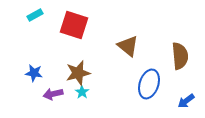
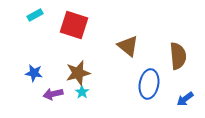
brown semicircle: moved 2 px left
blue ellipse: rotated 8 degrees counterclockwise
blue arrow: moved 1 px left, 2 px up
